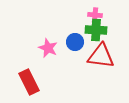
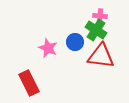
pink cross: moved 5 px right, 1 px down
green cross: rotated 30 degrees clockwise
red rectangle: moved 1 px down
